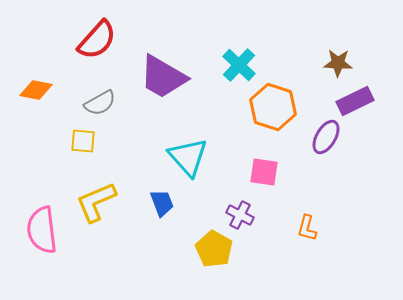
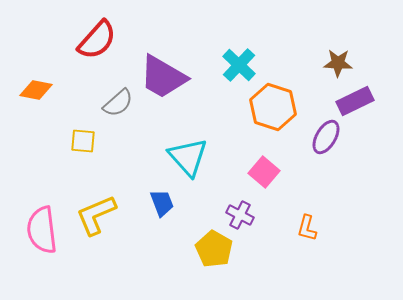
gray semicircle: moved 18 px right; rotated 12 degrees counterclockwise
pink square: rotated 32 degrees clockwise
yellow L-shape: moved 13 px down
